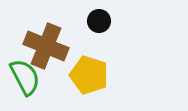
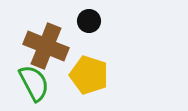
black circle: moved 10 px left
green semicircle: moved 9 px right, 6 px down
